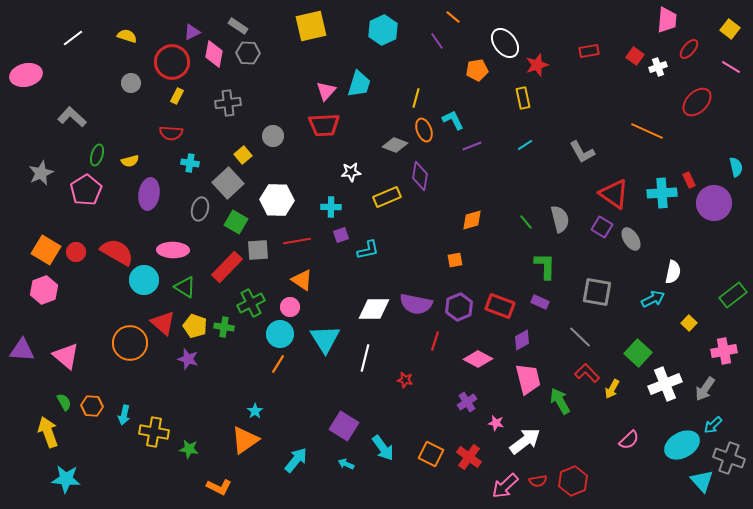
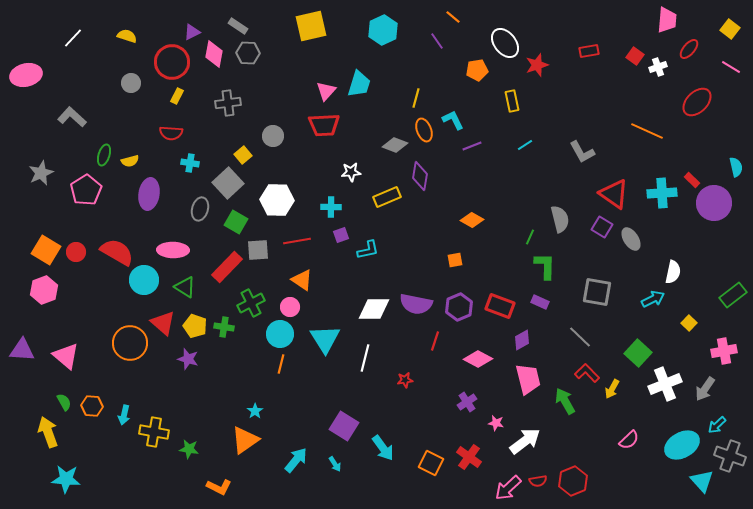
white line at (73, 38): rotated 10 degrees counterclockwise
yellow rectangle at (523, 98): moved 11 px left, 3 px down
green ellipse at (97, 155): moved 7 px right
red rectangle at (689, 180): moved 3 px right; rotated 21 degrees counterclockwise
orange diamond at (472, 220): rotated 45 degrees clockwise
green line at (526, 222): moved 4 px right, 15 px down; rotated 63 degrees clockwise
orange line at (278, 364): moved 3 px right; rotated 18 degrees counterclockwise
red star at (405, 380): rotated 21 degrees counterclockwise
green arrow at (560, 401): moved 5 px right
cyan arrow at (713, 425): moved 4 px right
orange square at (431, 454): moved 9 px down
gray cross at (729, 458): moved 1 px right, 2 px up
cyan arrow at (346, 464): moved 11 px left; rotated 147 degrees counterclockwise
pink arrow at (505, 486): moved 3 px right, 2 px down
